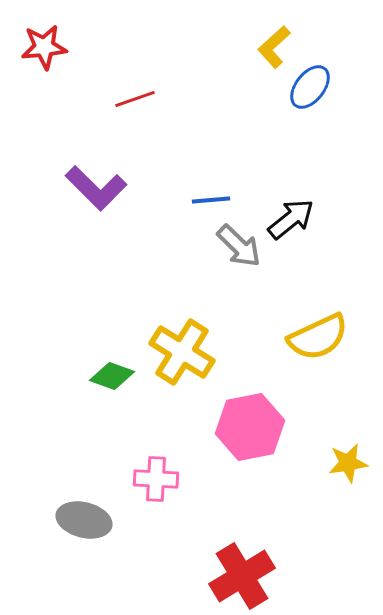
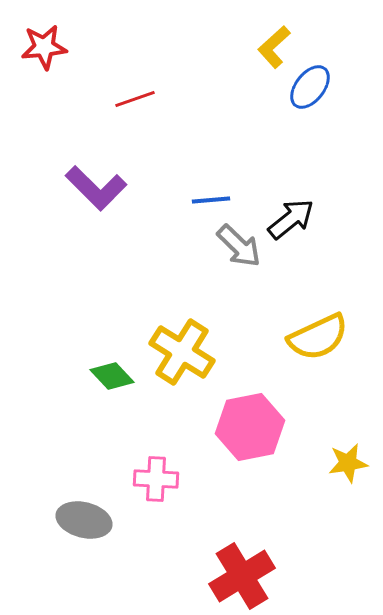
green diamond: rotated 27 degrees clockwise
